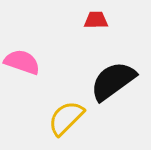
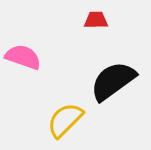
pink semicircle: moved 1 px right, 5 px up
yellow semicircle: moved 1 px left, 2 px down
